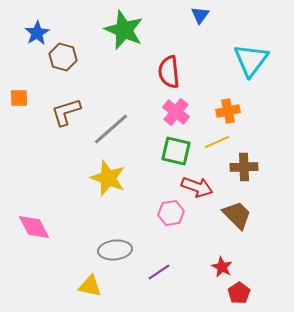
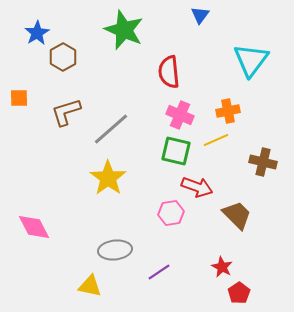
brown hexagon: rotated 16 degrees clockwise
pink cross: moved 4 px right, 3 px down; rotated 16 degrees counterclockwise
yellow line: moved 1 px left, 2 px up
brown cross: moved 19 px right, 5 px up; rotated 16 degrees clockwise
yellow star: rotated 15 degrees clockwise
